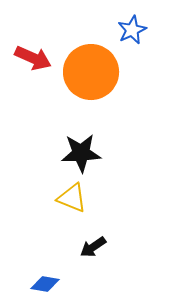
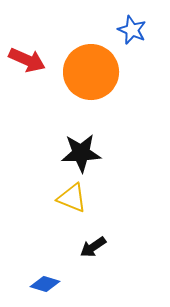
blue star: rotated 24 degrees counterclockwise
red arrow: moved 6 px left, 2 px down
blue diamond: rotated 8 degrees clockwise
